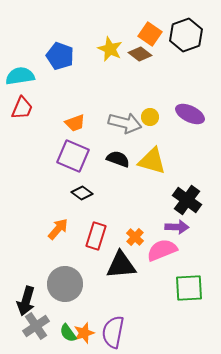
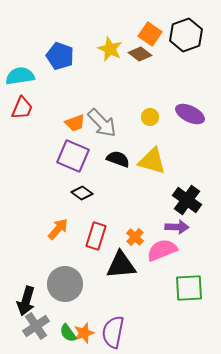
gray arrow: moved 23 px left; rotated 32 degrees clockwise
